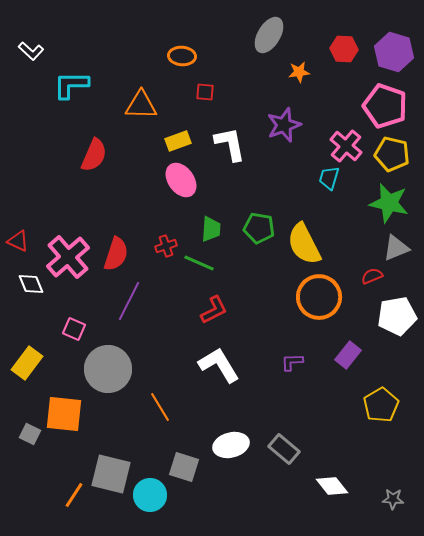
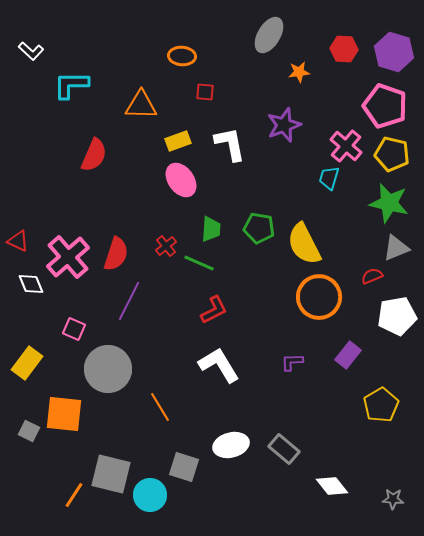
red cross at (166, 246): rotated 20 degrees counterclockwise
gray square at (30, 434): moved 1 px left, 3 px up
